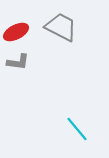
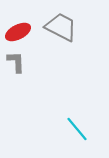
red ellipse: moved 2 px right
gray L-shape: moved 2 px left; rotated 100 degrees counterclockwise
